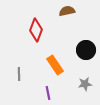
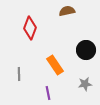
red diamond: moved 6 px left, 2 px up
